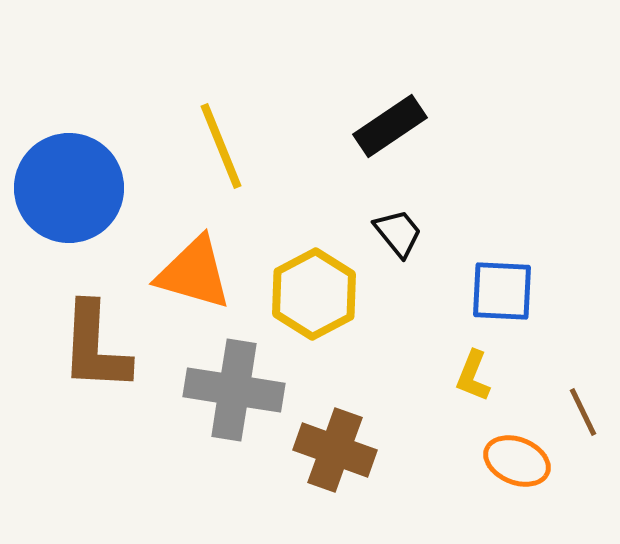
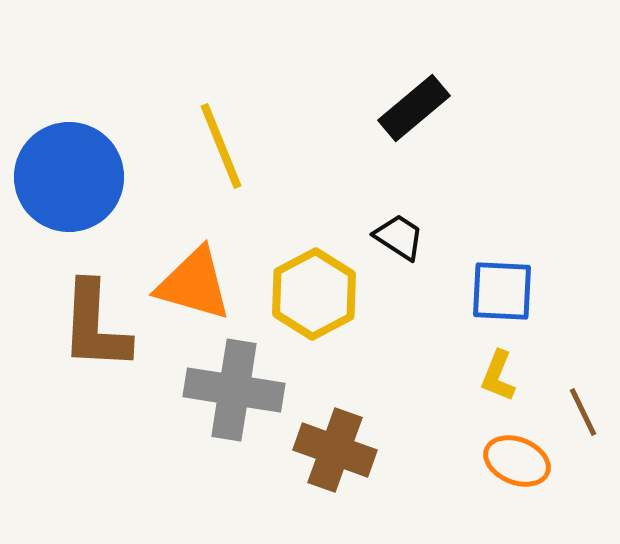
black rectangle: moved 24 px right, 18 px up; rotated 6 degrees counterclockwise
blue circle: moved 11 px up
black trapezoid: moved 1 px right, 4 px down; rotated 18 degrees counterclockwise
orange triangle: moved 11 px down
brown L-shape: moved 21 px up
yellow L-shape: moved 25 px right
